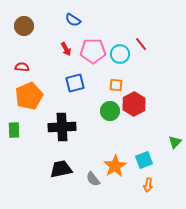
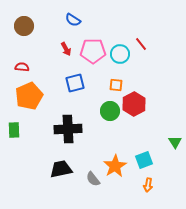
black cross: moved 6 px right, 2 px down
green triangle: rotated 16 degrees counterclockwise
